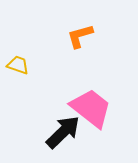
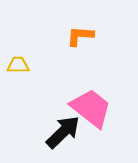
orange L-shape: rotated 20 degrees clockwise
yellow trapezoid: rotated 20 degrees counterclockwise
